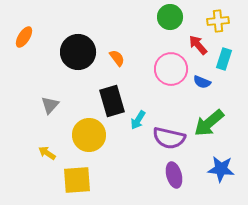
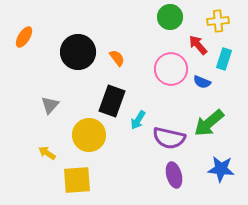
black rectangle: rotated 36 degrees clockwise
